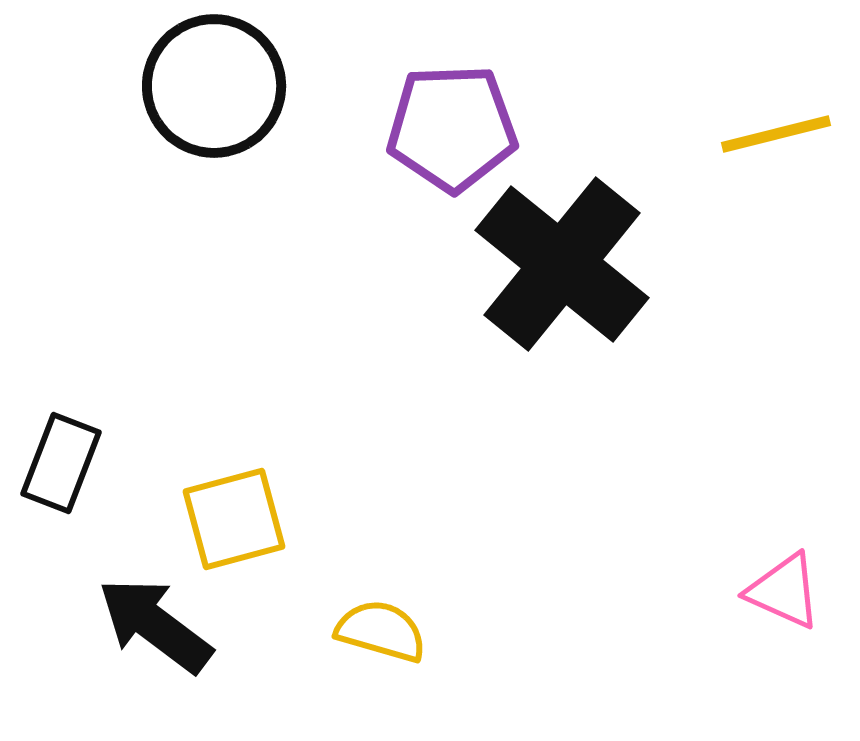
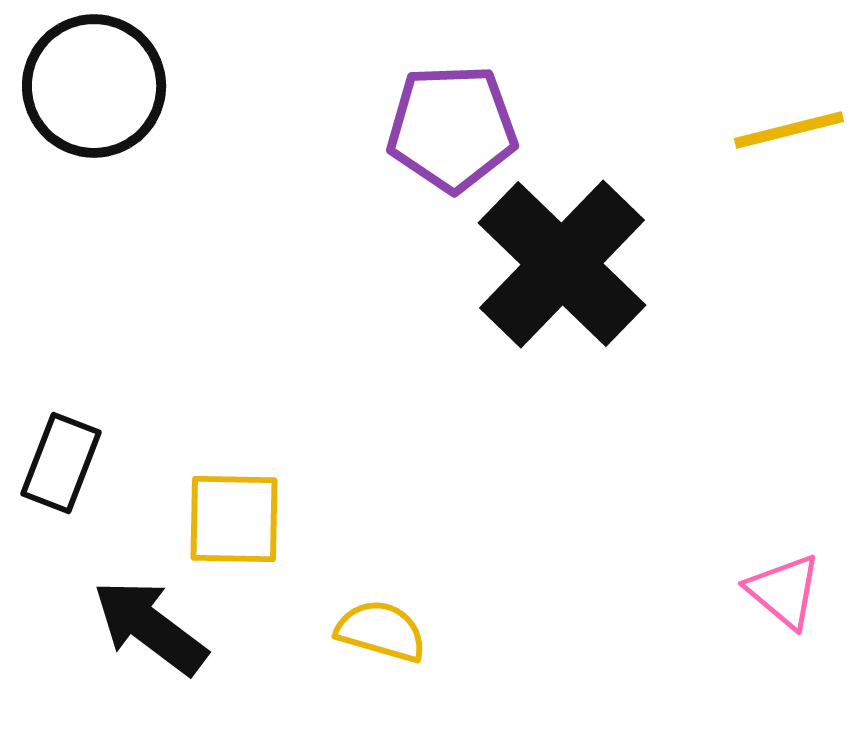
black circle: moved 120 px left
yellow line: moved 13 px right, 4 px up
black cross: rotated 5 degrees clockwise
yellow square: rotated 16 degrees clockwise
pink triangle: rotated 16 degrees clockwise
black arrow: moved 5 px left, 2 px down
